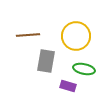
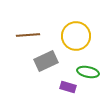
gray rectangle: rotated 55 degrees clockwise
green ellipse: moved 4 px right, 3 px down
purple rectangle: moved 1 px down
